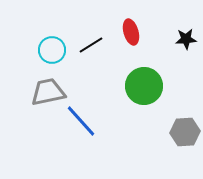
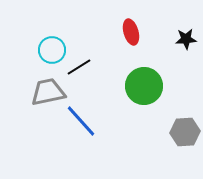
black line: moved 12 px left, 22 px down
